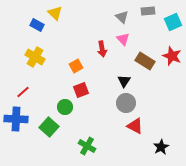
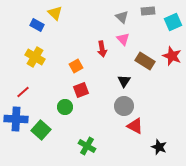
gray circle: moved 2 px left, 3 px down
green square: moved 8 px left, 3 px down
black star: moved 2 px left; rotated 21 degrees counterclockwise
